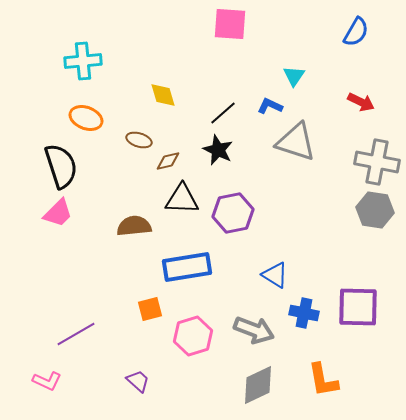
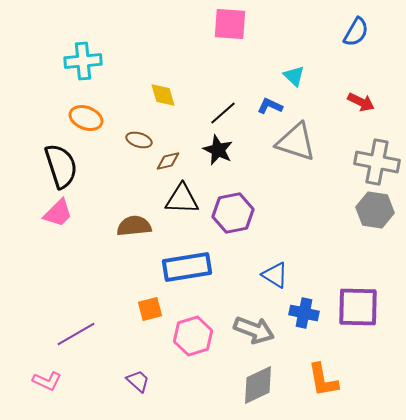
cyan triangle: rotated 20 degrees counterclockwise
